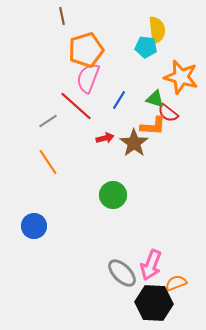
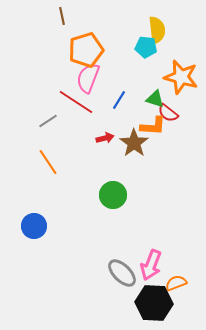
red line: moved 4 px up; rotated 9 degrees counterclockwise
